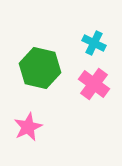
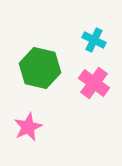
cyan cross: moved 3 px up
pink cross: moved 1 px up
